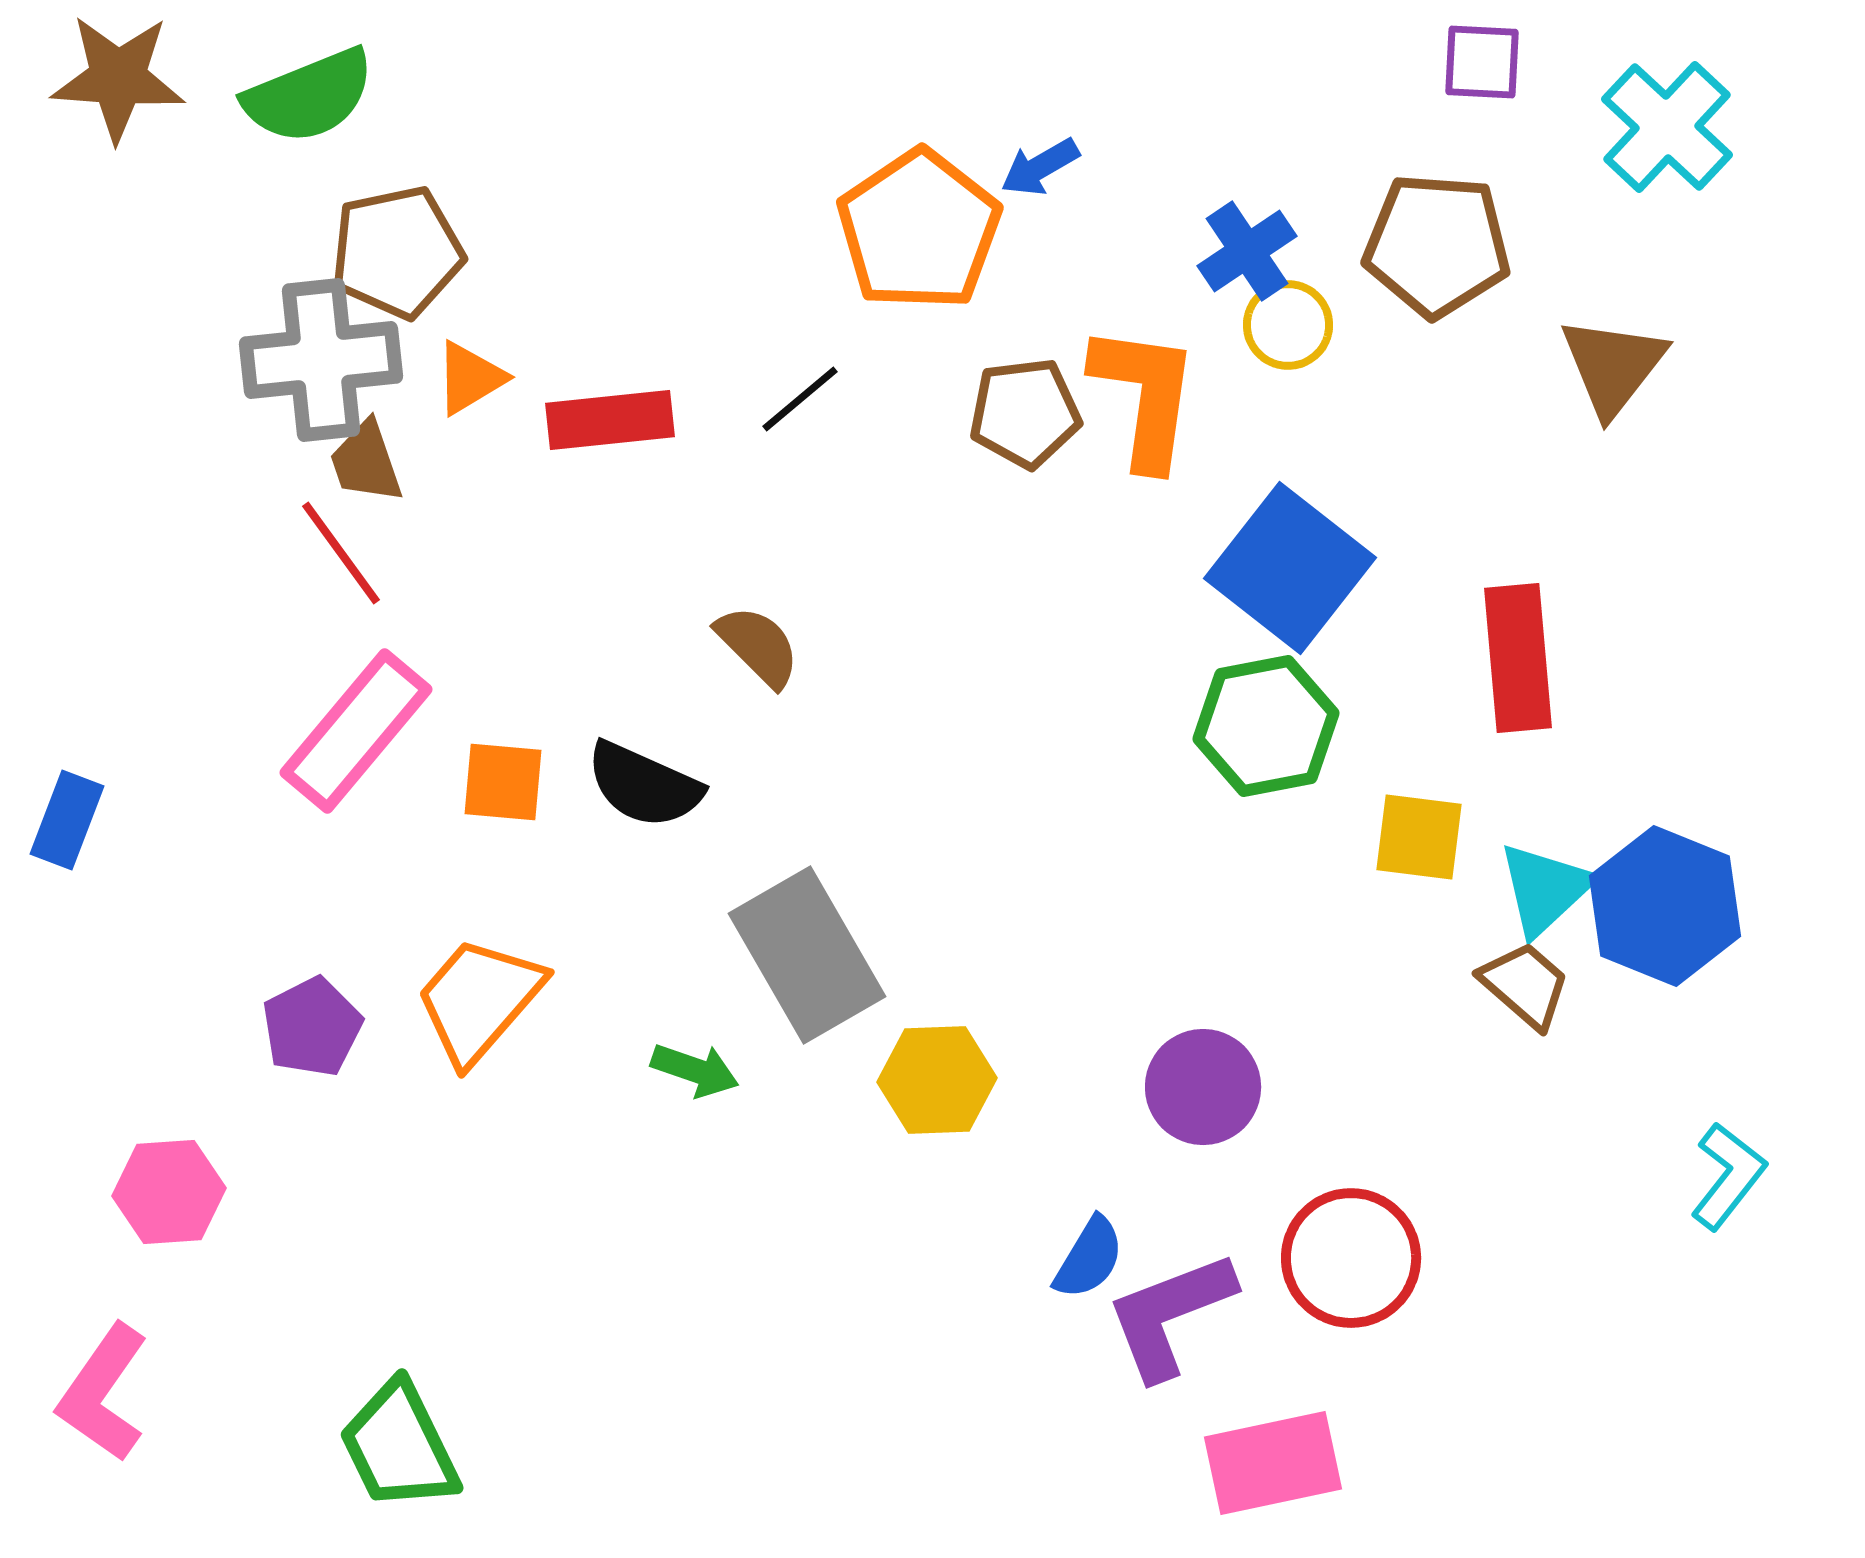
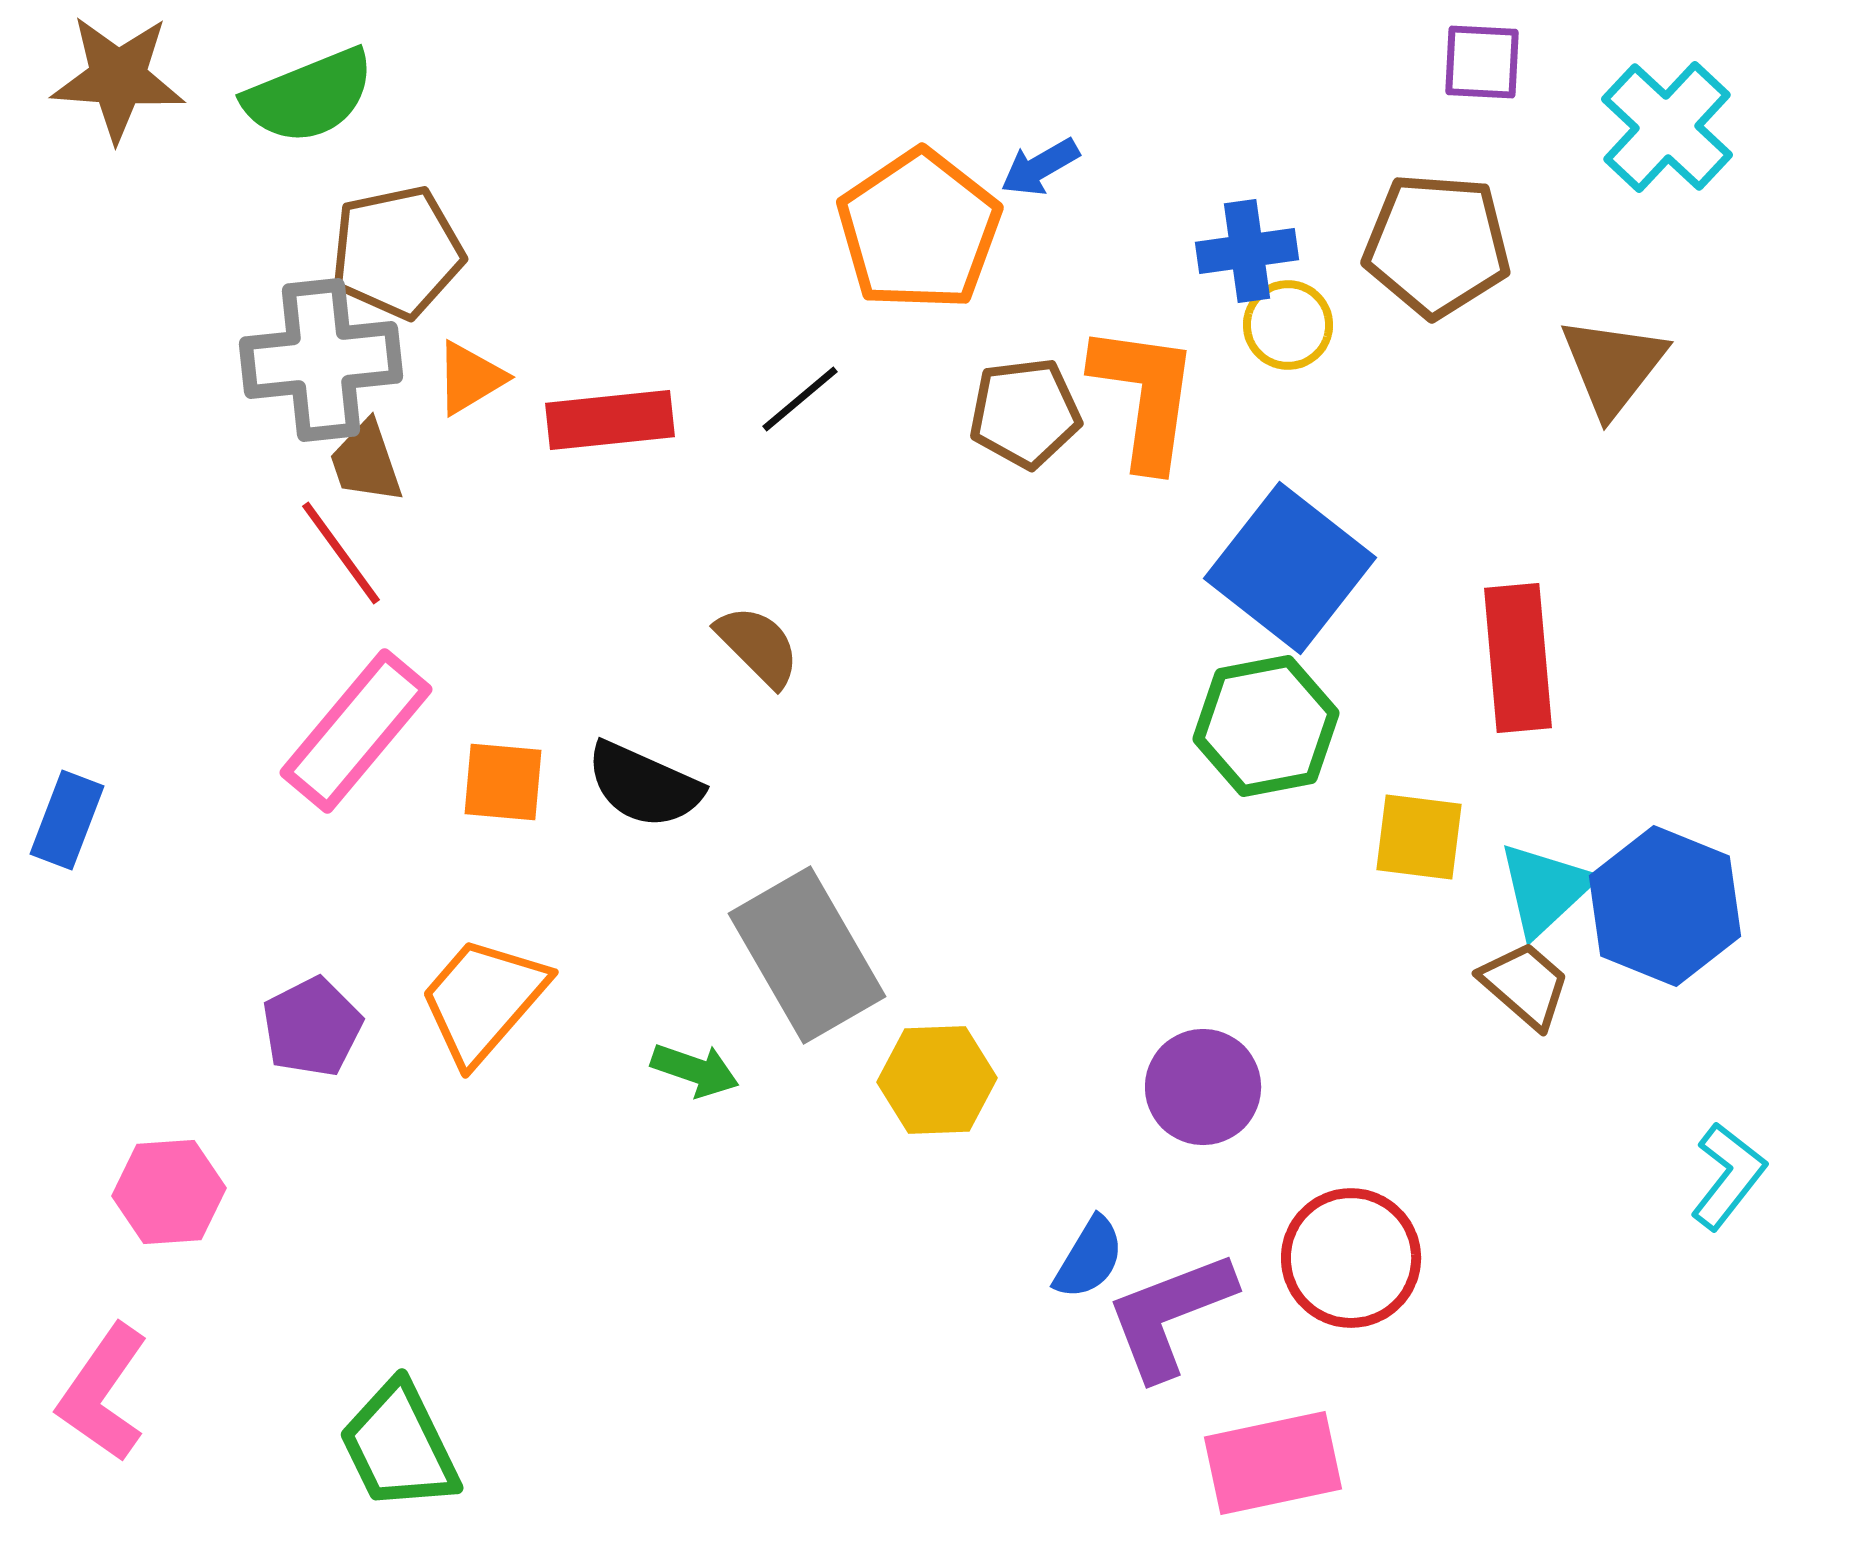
blue cross at (1247, 251): rotated 26 degrees clockwise
orange trapezoid at (479, 1000): moved 4 px right
